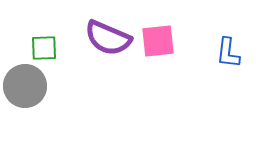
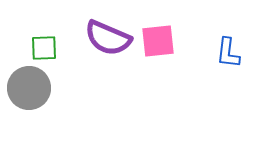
gray circle: moved 4 px right, 2 px down
